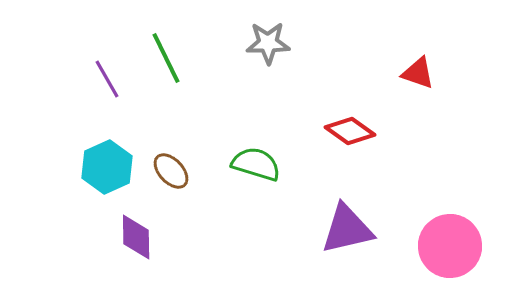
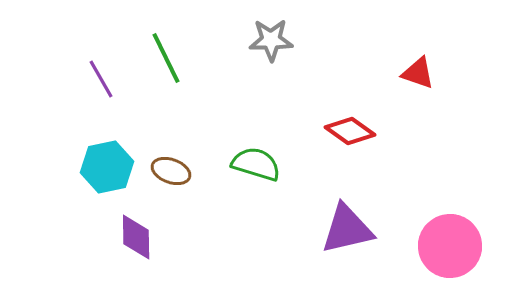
gray star: moved 3 px right, 3 px up
purple line: moved 6 px left
cyan hexagon: rotated 12 degrees clockwise
brown ellipse: rotated 27 degrees counterclockwise
